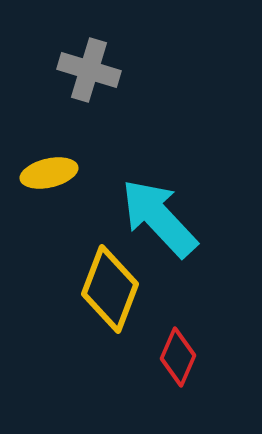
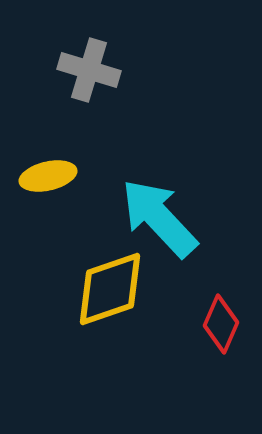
yellow ellipse: moved 1 px left, 3 px down
yellow diamond: rotated 50 degrees clockwise
red diamond: moved 43 px right, 33 px up
